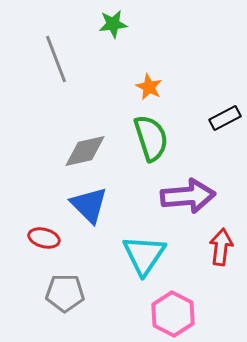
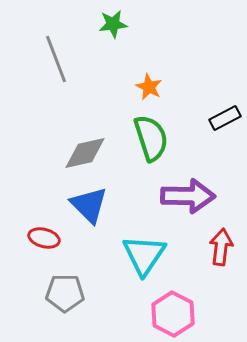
gray diamond: moved 2 px down
purple arrow: rotated 6 degrees clockwise
